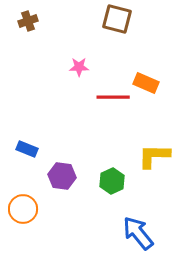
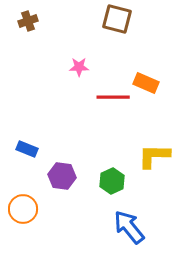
blue arrow: moved 9 px left, 6 px up
